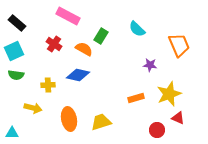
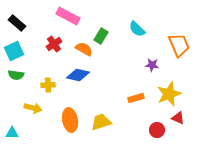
red cross: rotated 21 degrees clockwise
purple star: moved 2 px right
orange ellipse: moved 1 px right, 1 px down
